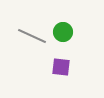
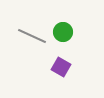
purple square: rotated 24 degrees clockwise
